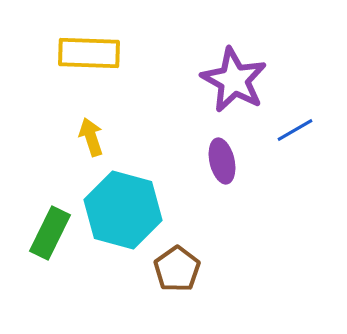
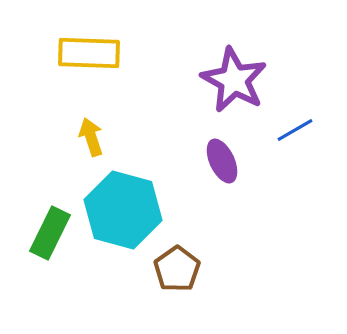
purple ellipse: rotated 12 degrees counterclockwise
